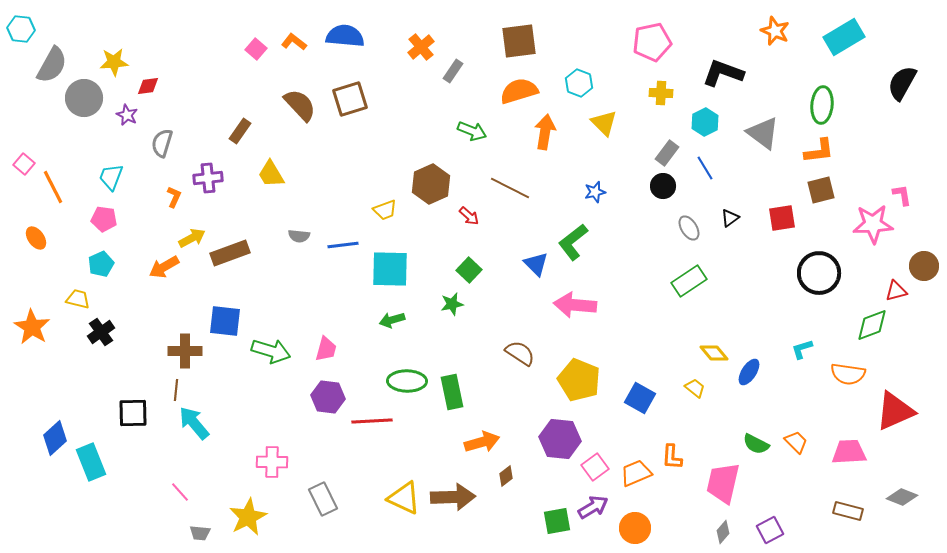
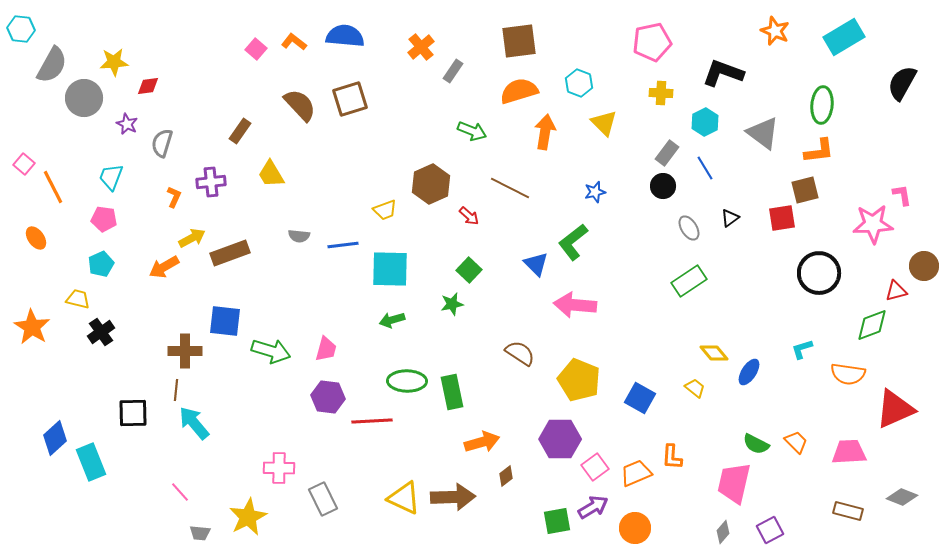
purple star at (127, 115): moved 9 px down
purple cross at (208, 178): moved 3 px right, 4 px down
brown square at (821, 190): moved 16 px left
red triangle at (895, 411): moved 2 px up
purple hexagon at (560, 439): rotated 6 degrees counterclockwise
pink cross at (272, 462): moved 7 px right, 6 px down
pink trapezoid at (723, 483): moved 11 px right
